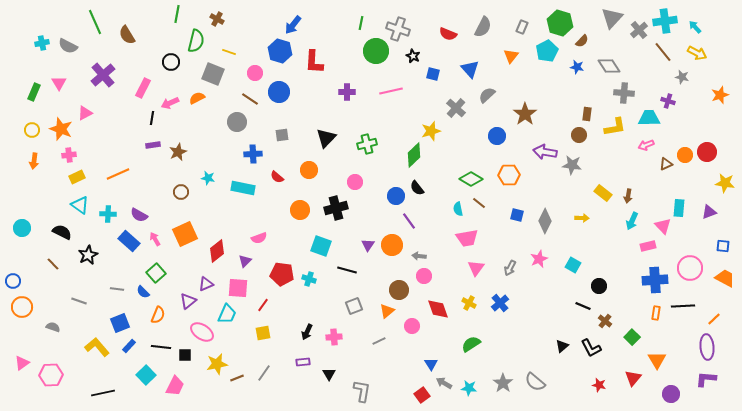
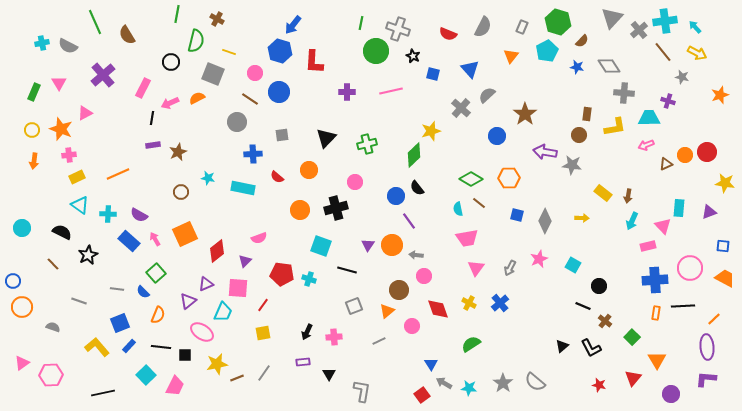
green hexagon at (560, 23): moved 2 px left, 1 px up
gray cross at (456, 108): moved 5 px right
orange hexagon at (509, 175): moved 3 px down
gray arrow at (419, 256): moved 3 px left, 1 px up
cyan trapezoid at (227, 314): moved 4 px left, 2 px up
